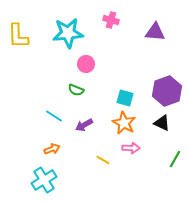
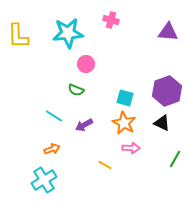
purple triangle: moved 13 px right
yellow line: moved 2 px right, 5 px down
